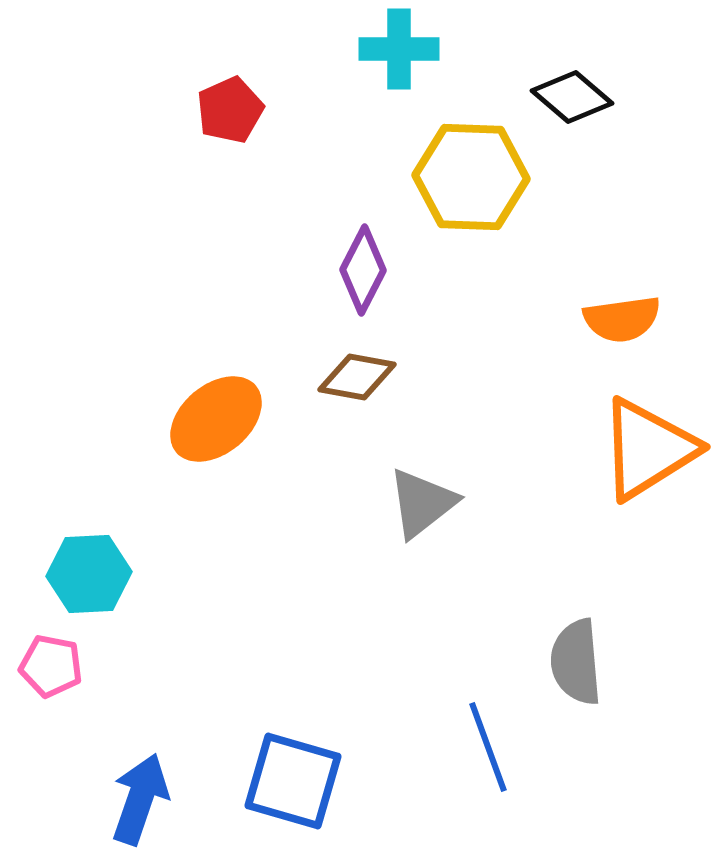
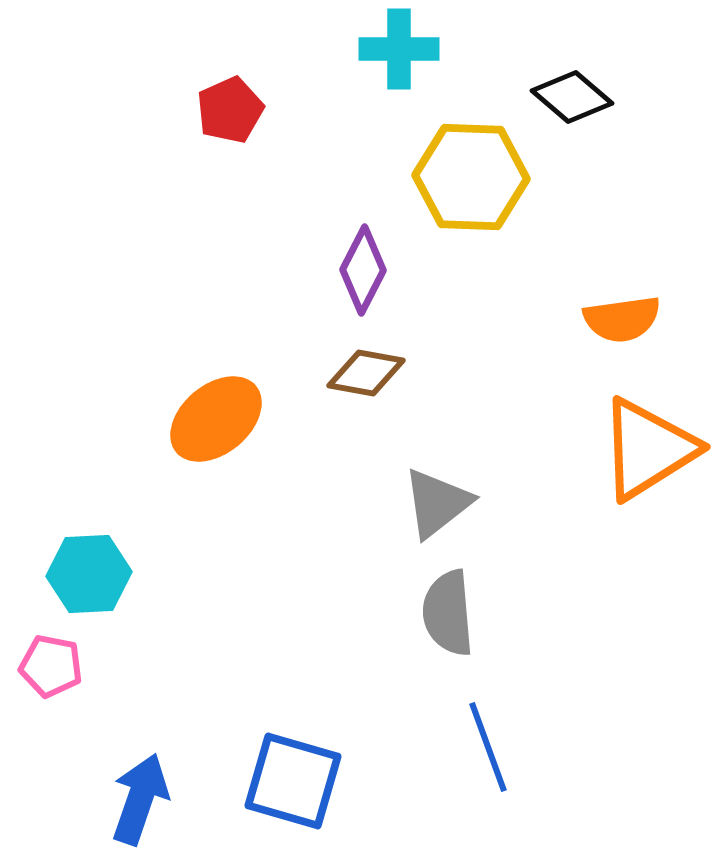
brown diamond: moved 9 px right, 4 px up
gray triangle: moved 15 px right
gray semicircle: moved 128 px left, 49 px up
